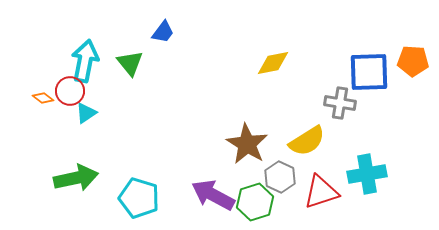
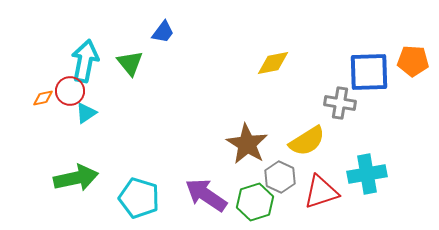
orange diamond: rotated 50 degrees counterclockwise
purple arrow: moved 7 px left; rotated 6 degrees clockwise
